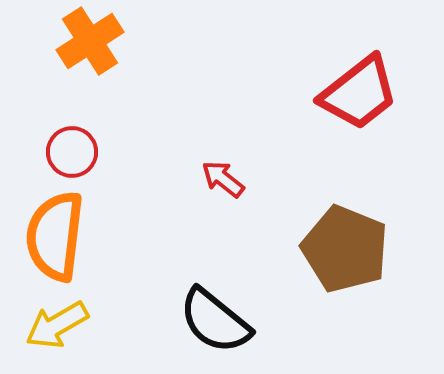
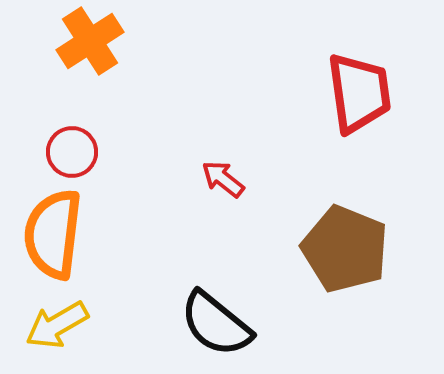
red trapezoid: rotated 60 degrees counterclockwise
orange semicircle: moved 2 px left, 2 px up
black semicircle: moved 1 px right, 3 px down
